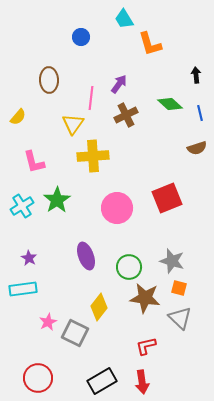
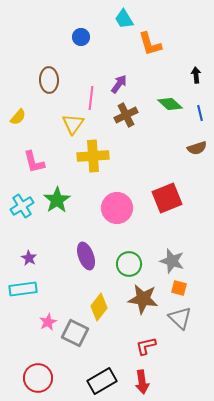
green circle: moved 3 px up
brown star: moved 2 px left, 1 px down
